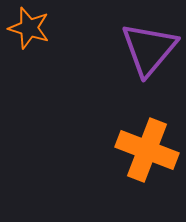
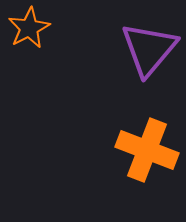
orange star: rotated 27 degrees clockwise
